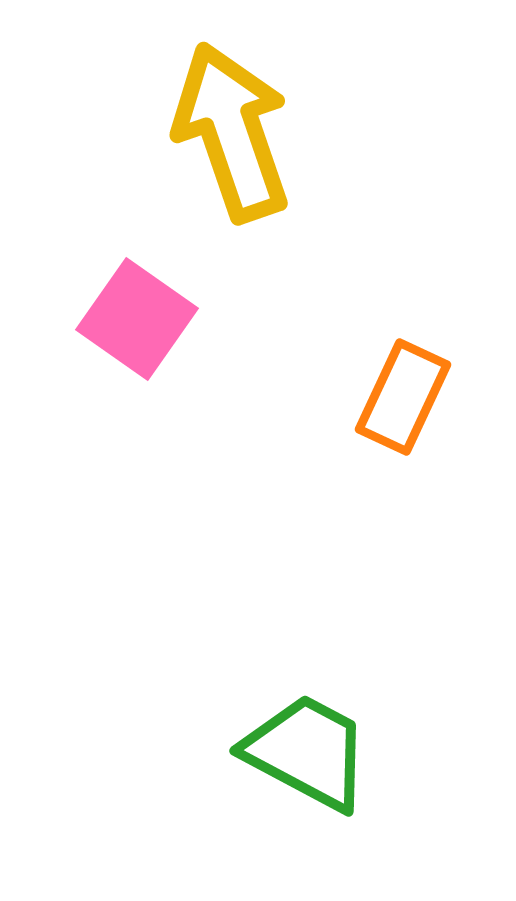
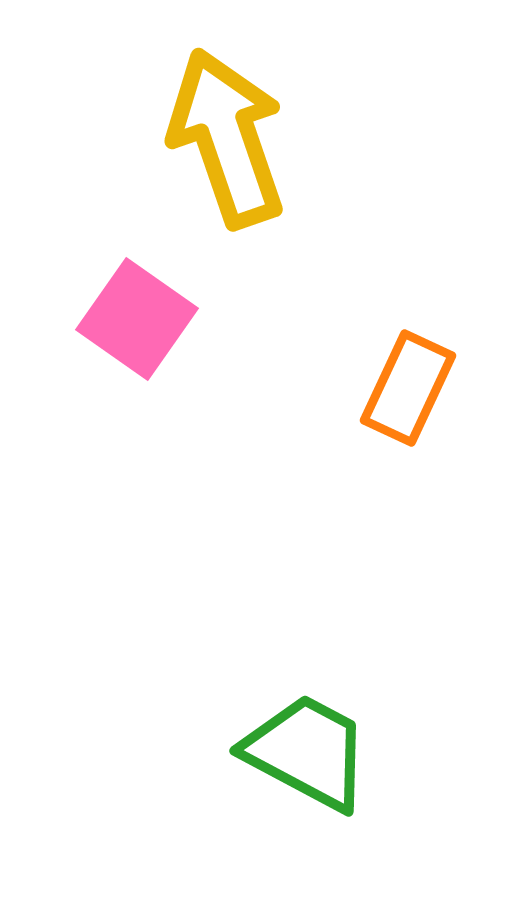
yellow arrow: moved 5 px left, 6 px down
orange rectangle: moved 5 px right, 9 px up
